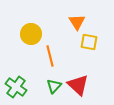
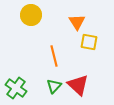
yellow circle: moved 19 px up
orange line: moved 4 px right
green cross: moved 1 px down
